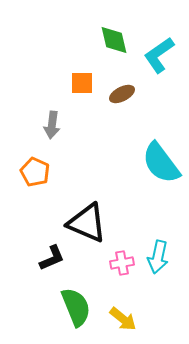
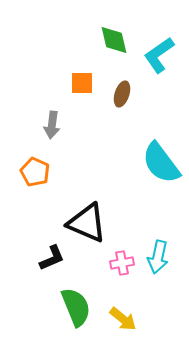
brown ellipse: rotated 45 degrees counterclockwise
